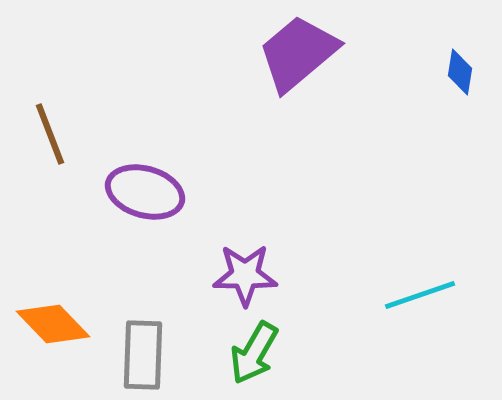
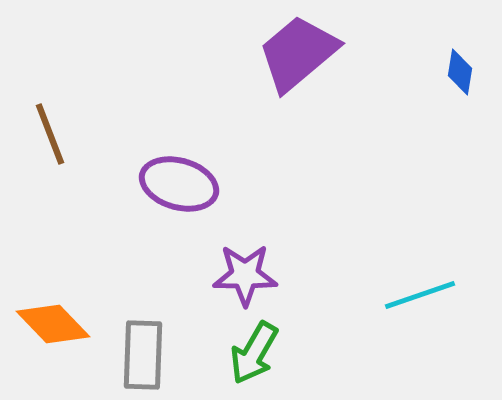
purple ellipse: moved 34 px right, 8 px up
